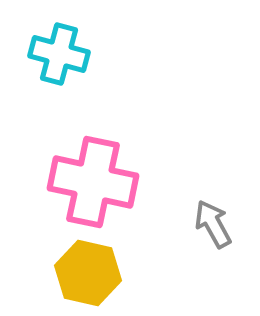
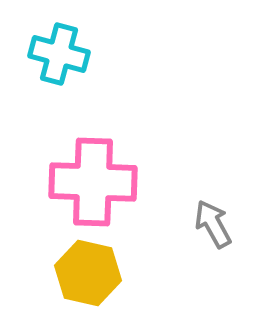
pink cross: rotated 10 degrees counterclockwise
